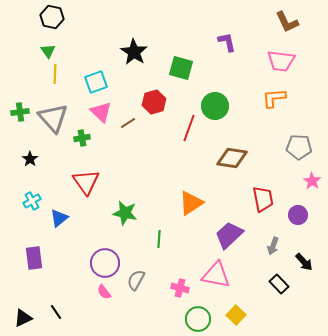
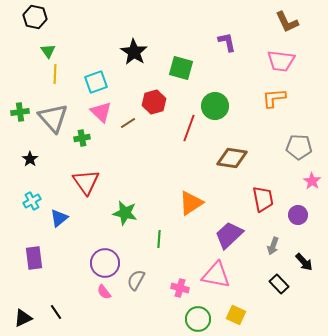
black hexagon at (52, 17): moved 17 px left
yellow square at (236, 315): rotated 18 degrees counterclockwise
